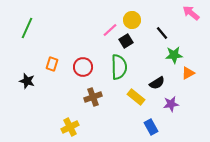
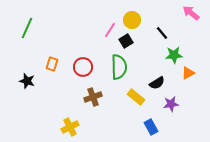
pink line: rotated 14 degrees counterclockwise
